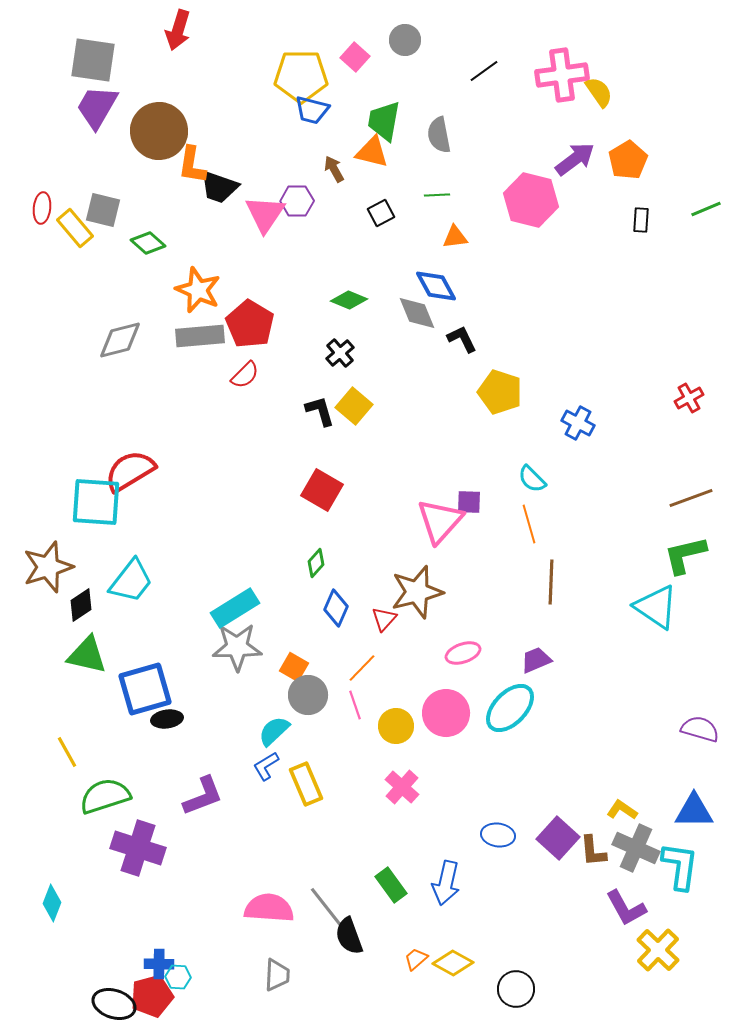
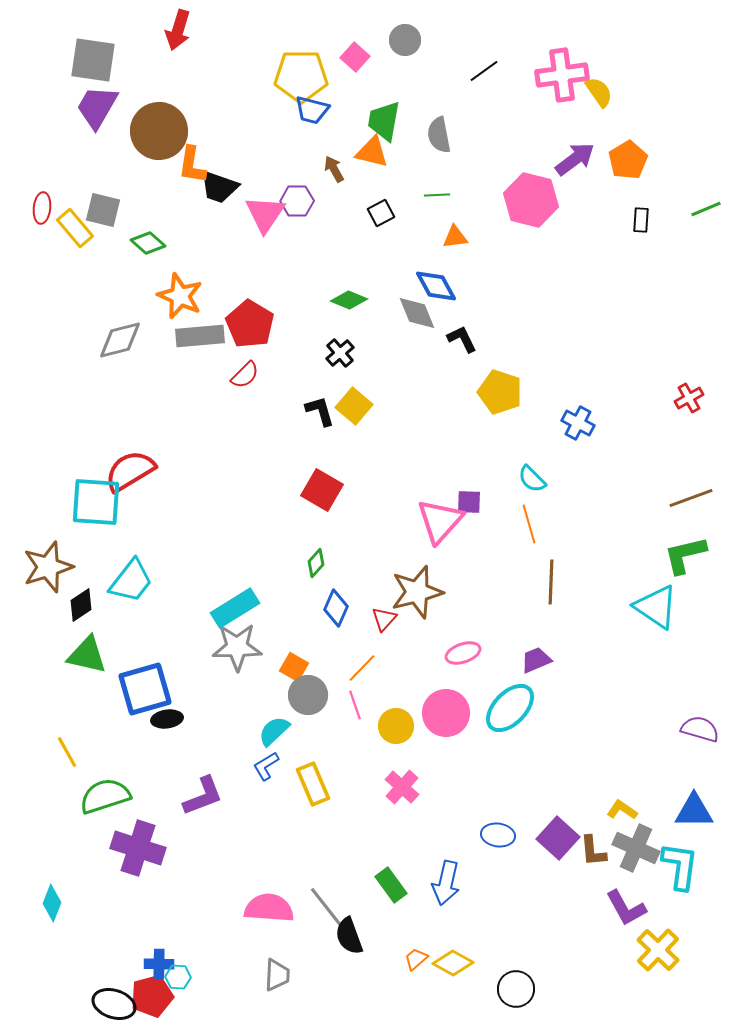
orange star at (198, 290): moved 18 px left, 6 px down
yellow rectangle at (306, 784): moved 7 px right
